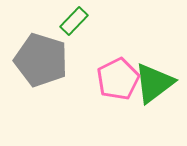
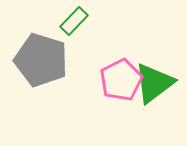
pink pentagon: moved 3 px right, 1 px down
